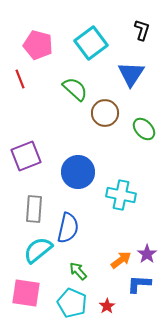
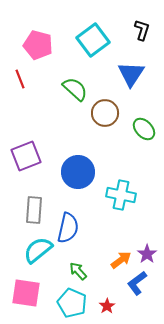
cyan square: moved 2 px right, 3 px up
gray rectangle: moved 1 px down
blue L-shape: moved 2 px left, 1 px up; rotated 40 degrees counterclockwise
